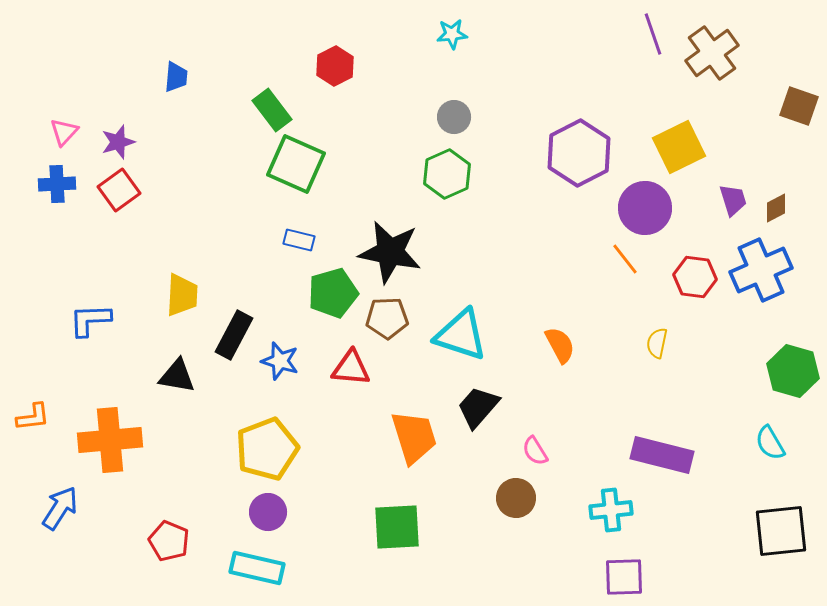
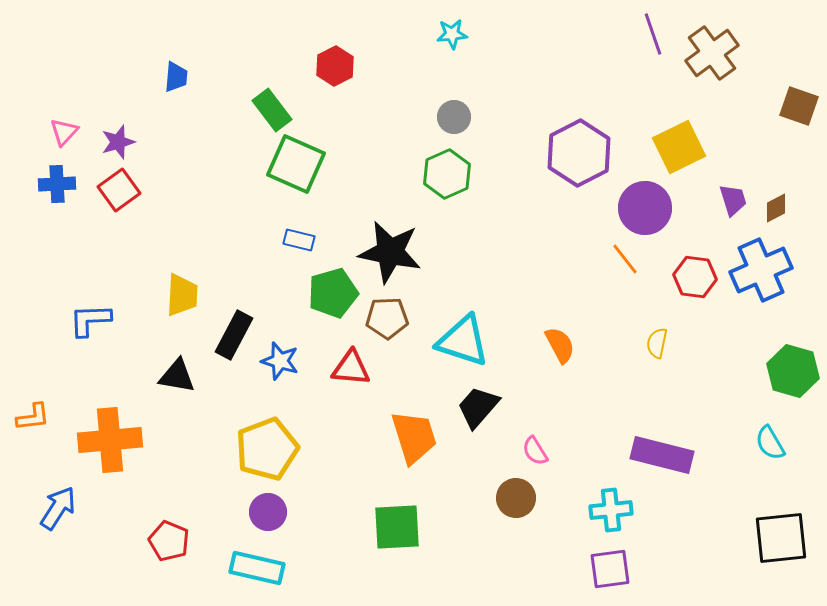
cyan triangle at (461, 335): moved 2 px right, 6 px down
blue arrow at (60, 508): moved 2 px left
black square at (781, 531): moved 7 px down
purple square at (624, 577): moved 14 px left, 8 px up; rotated 6 degrees counterclockwise
